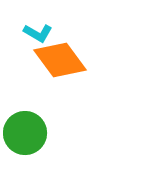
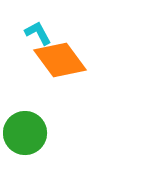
cyan L-shape: rotated 148 degrees counterclockwise
